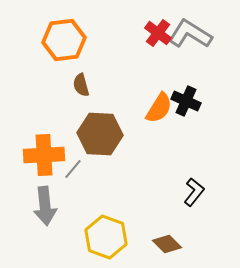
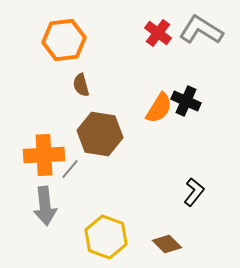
gray L-shape: moved 11 px right, 4 px up
brown hexagon: rotated 6 degrees clockwise
gray line: moved 3 px left
